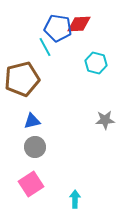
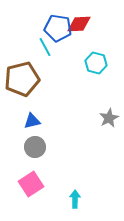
gray star: moved 4 px right, 2 px up; rotated 24 degrees counterclockwise
